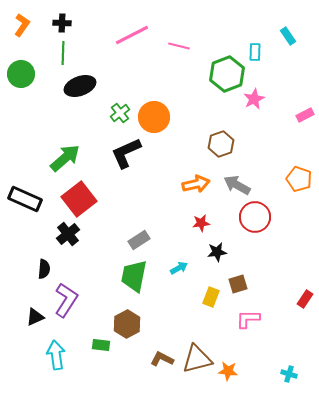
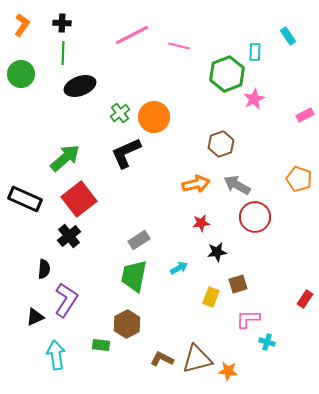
black cross at (68, 234): moved 1 px right, 2 px down
cyan cross at (289, 374): moved 22 px left, 32 px up
